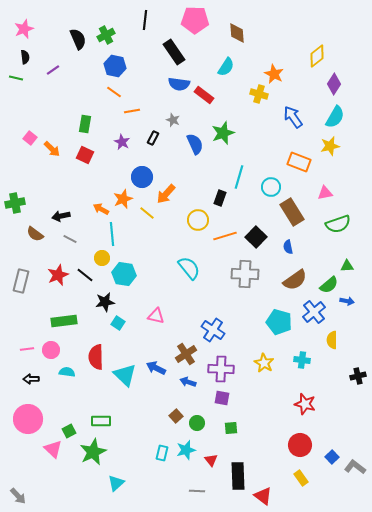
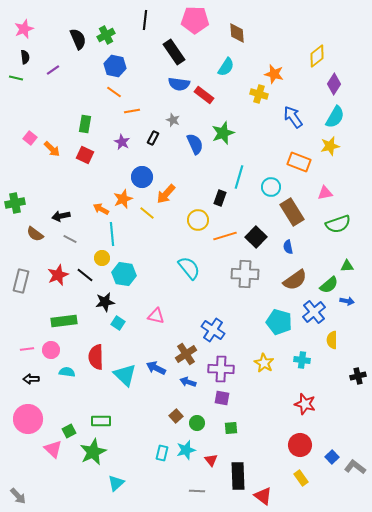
orange star at (274, 74): rotated 12 degrees counterclockwise
